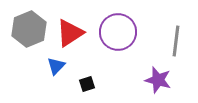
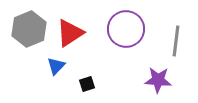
purple circle: moved 8 px right, 3 px up
purple star: rotated 12 degrees counterclockwise
